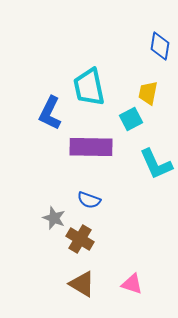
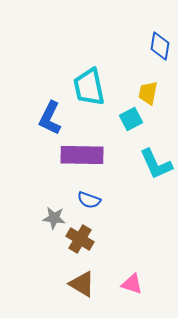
blue L-shape: moved 5 px down
purple rectangle: moved 9 px left, 8 px down
gray star: rotated 15 degrees counterclockwise
